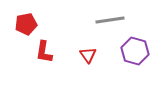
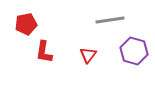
purple hexagon: moved 1 px left
red triangle: rotated 12 degrees clockwise
